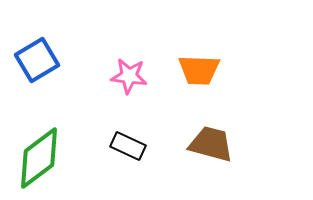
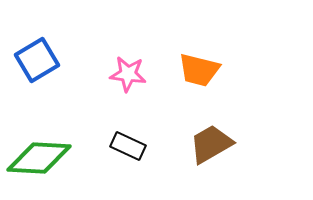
orange trapezoid: rotated 12 degrees clockwise
pink star: moved 1 px left, 2 px up
brown trapezoid: rotated 45 degrees counterclockwise
green diamond: rotated 40 degrees clockwise
